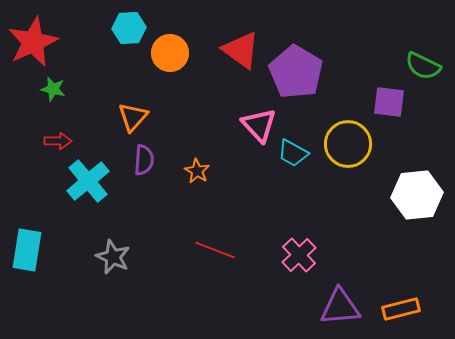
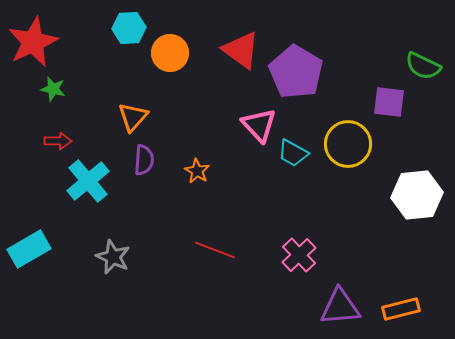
cyan rectangle: moved 2 px right, 1 px up; rotated 51 degrees clockwise
